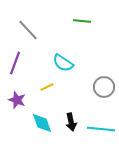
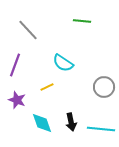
purple line: moved 2 px down
